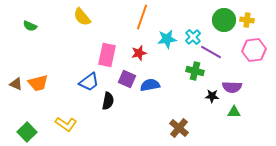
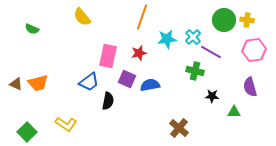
green semicircle: moved 2 px right, 3 px down
pink rectangle: moved 1 px right, 1 px down
purple semicircle: moved 18 px right; rotated 72 degrees clockwise
